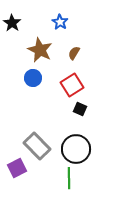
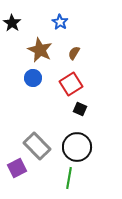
red square: moved 1 px left, 1 px up
black circle: moved 1 px right, 2 px up
green line: rotated 10 degrees clockwise
